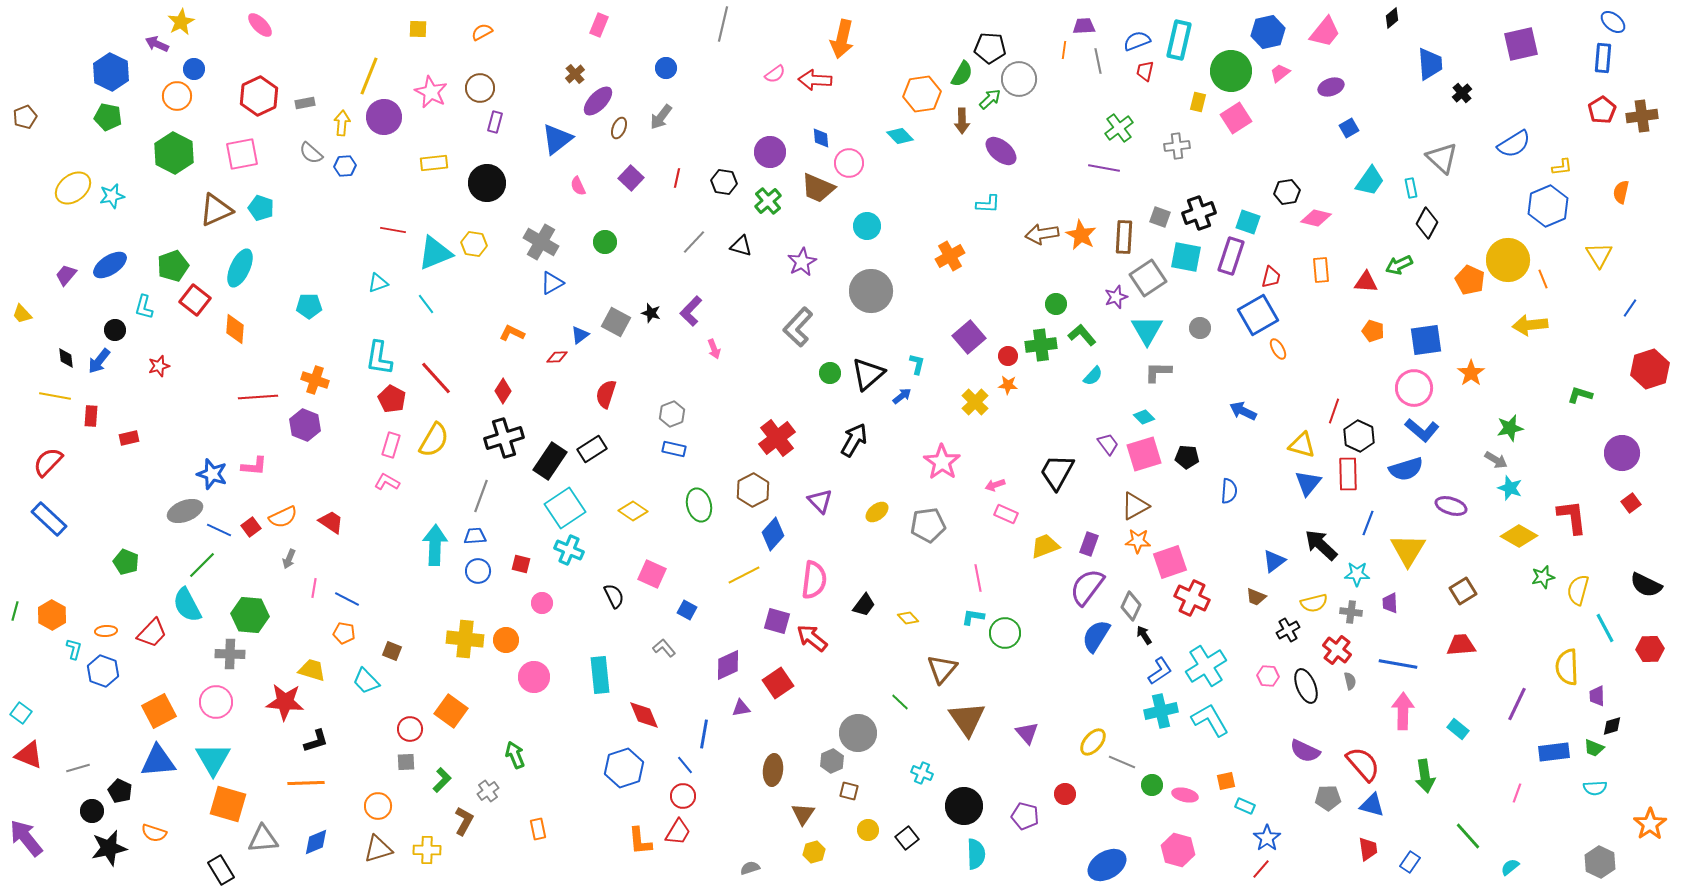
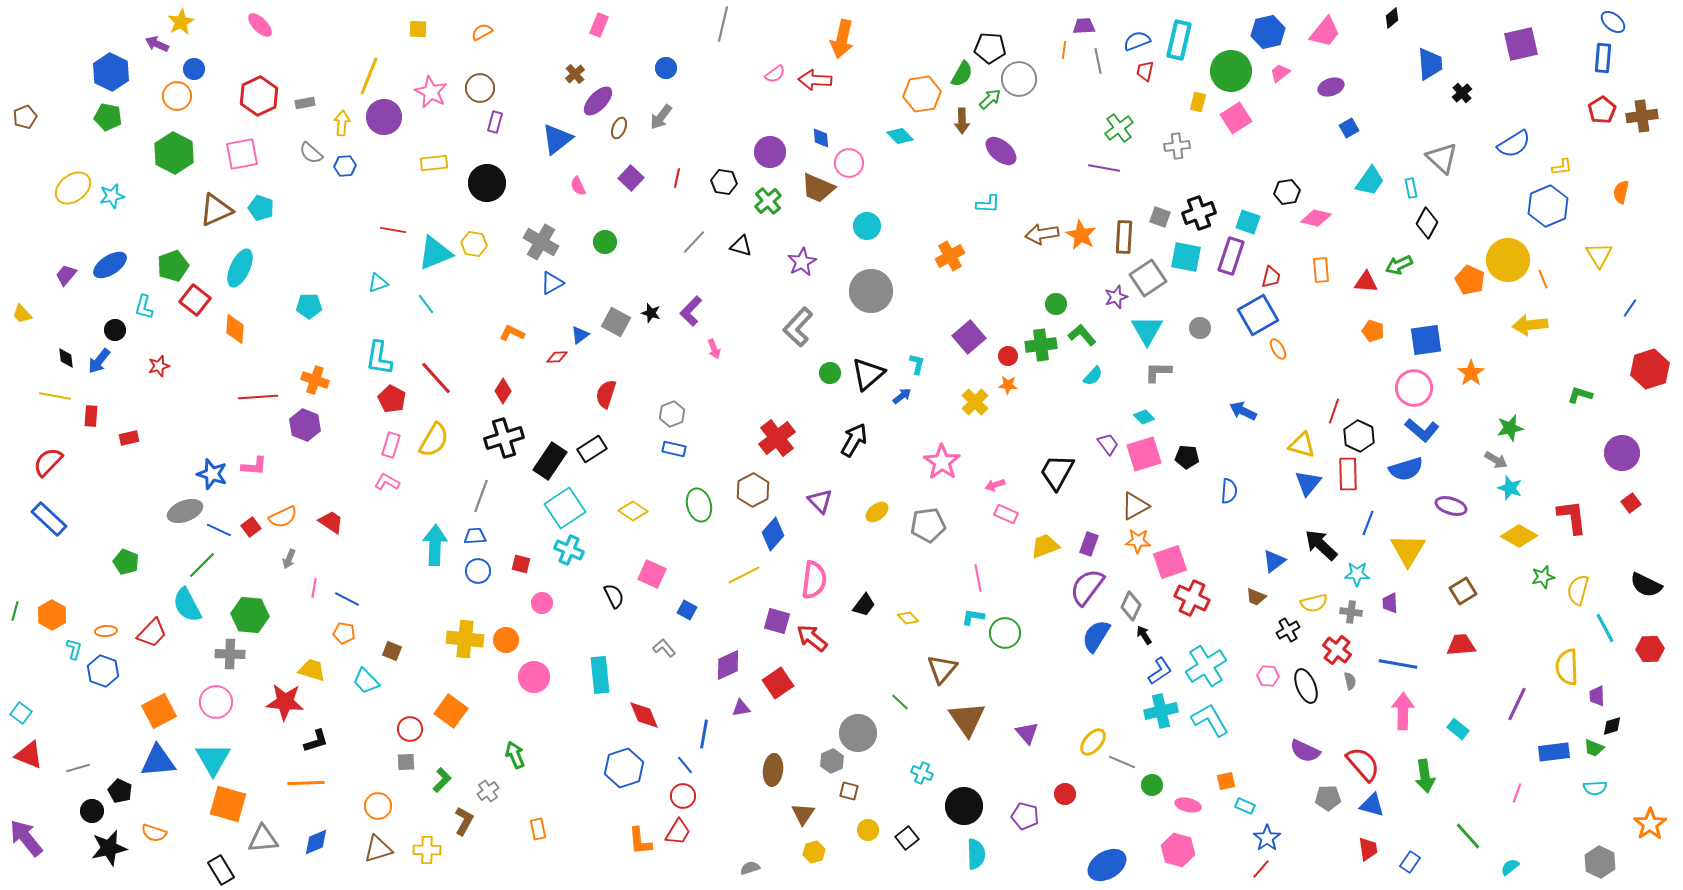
pink ellipse at (1185, 795): moved 3 px right, 10 px down
